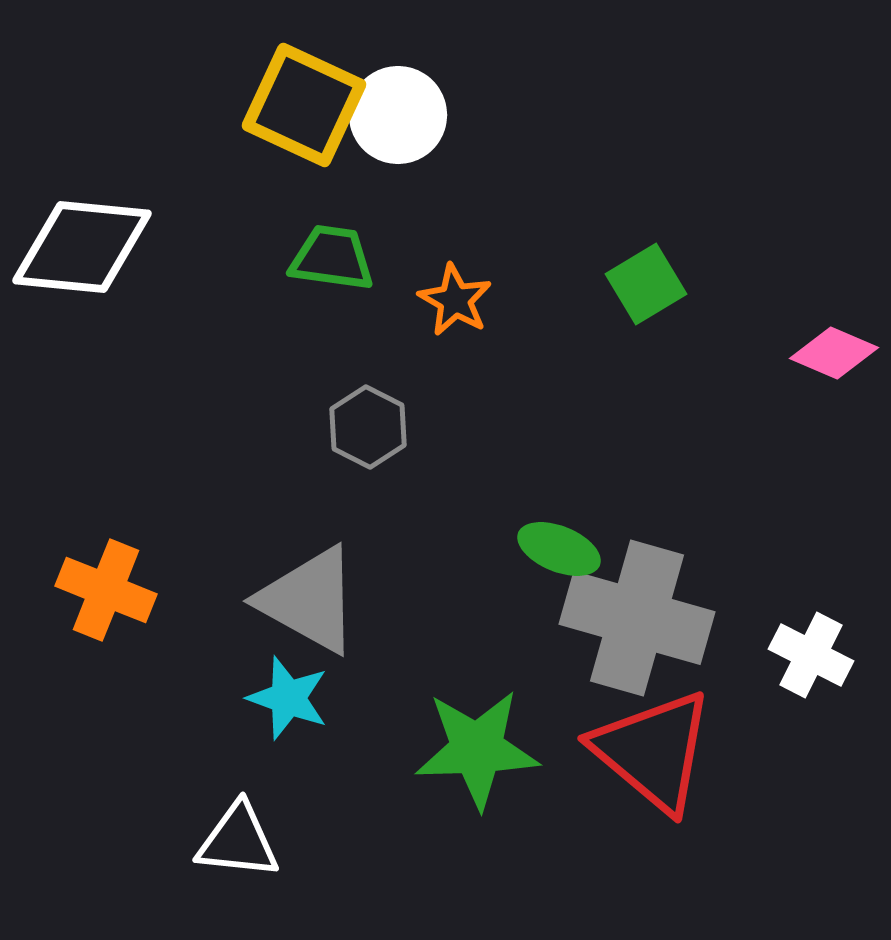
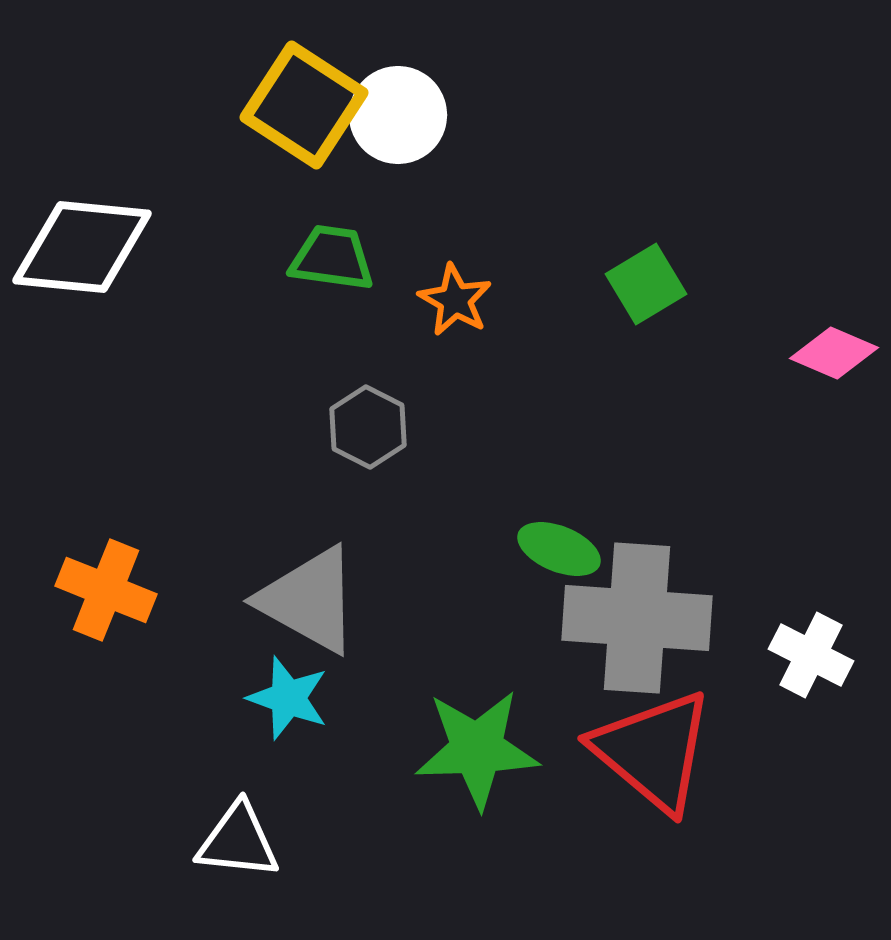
yellow square: rotated 8 degrees clockwise
gray cross: rotated 12 degrees counterclockwise
